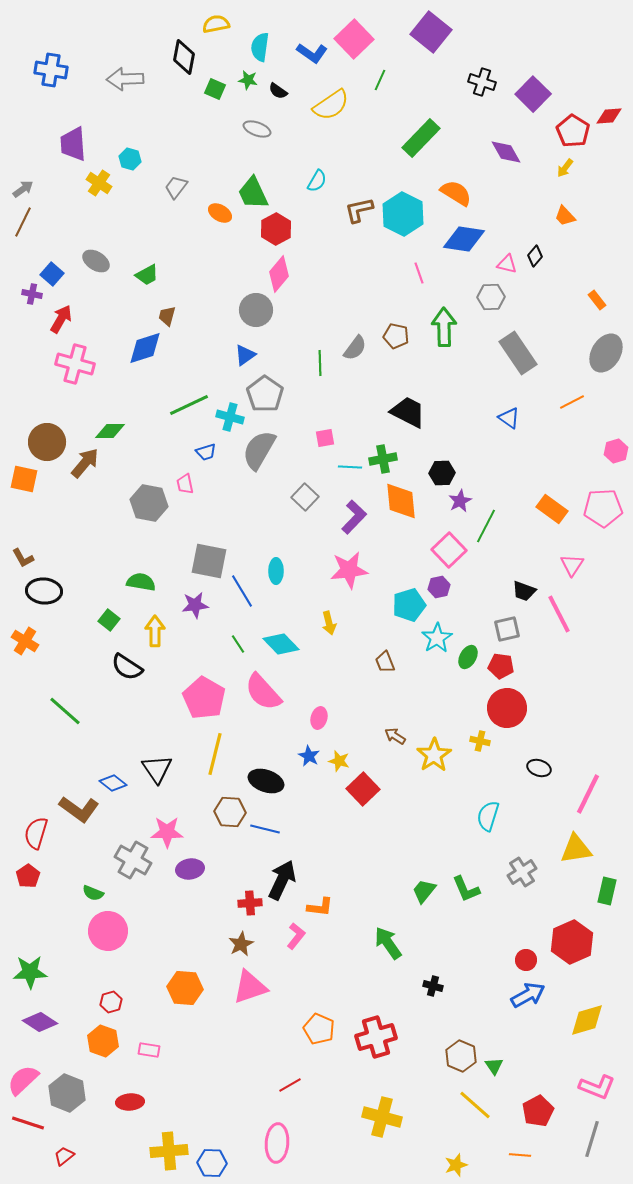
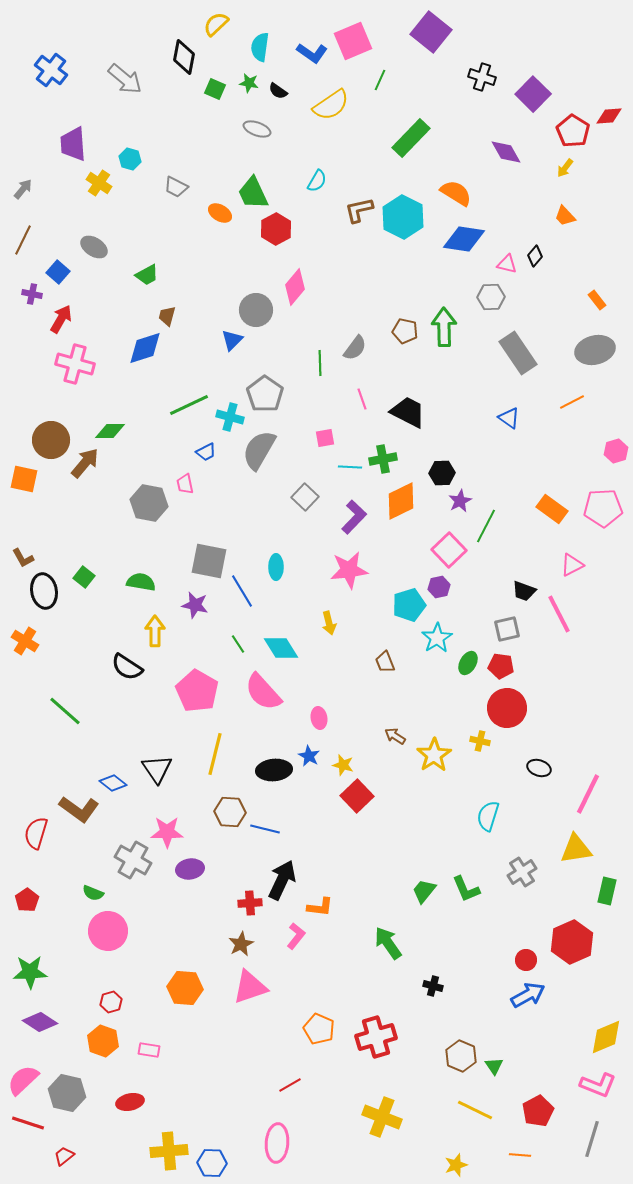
yellow semicircle at (216, 24): rotated 32 degrees counterclockwise
pink square at (354, 39): moved 1 px left, 2 px down; rotated 21 degrees clockwise
blue cross at (51, 70): rotated 28 degrees clockwise
gray arrow at (125, 79): rotated 138 degrees counterclockwise
green star at (248, 80): moved 1 px right, 3 px down
black cross at (482, 82): moved 5 px up
green rectangle at (421, 138): moved 10 px left
gray trapezoid at (176, 187): rotated 100 degrees counterclockwise
gray arrow at (23, 189): rotated 15 degrees counterclockwise
cyan hexagon at (403, 214): moved 3 px down
brown line at (23, 222): moved 18 px down
gray ellipse at (96, 261): moved 2 px left, 14 px up
pink line at (419, 273): moved 57 px left, 126 px down
blue square at (52, 274): moved 6 px right, 2 px up
pink diamond at (279, 274): moved 16 px right, 13 px down
brown pentagon at (396, 336): moved 9 px right, 5 px up
gray ellipse at (606, 353): moved 11 px left, 3 px up; rotated 45 degrees clockwise
blue triangle at (245, 355): moved 13 px left, 15 px up; rotated 10 degrees counterclockwise
brown circle at (47, 442): moved 4 px right, 2 px up
blue trapezoid at (206, 452): rotated 10 degrees counterclockwise
orange diamond at (401, 501): rotated 69 degrees clockwise
pink triangle at (572, 565): rotated 30 degrees clockwise
cyan ellipse at (276, 571): moved 4 px up
black ellipse at (44, 591): rotated 76 degrees clockwise
purple star at (195, 605): rotated 20 degrees clockwise
green square at (109, 620): moved 25 px left, 43 px up
cyan diamond at (281, 644): moved 4 px down; rotated 12 degrees clockwise
green ellipse at (468, 657): moved 6 px down
pink pentagon at (204, 698): moved 7 px left, 7 px up
pink ellipse at (319, 718): rotated 25 degrees counterclockwise
yellow star at (339, 761): moved 4 px right, 4 px down
black ellipse at (266, 781): moved 8 px right, 11 px up; rotated 24 degrees counterclockwise
red square at (363, 789): moved 6 px left, 7 px down
red pentagon at (28, 876): moved 1 px left, 24 px down
yellow diamond at (587, 1020): moved 19 px right, 17 px down; rotated 6 degrees counterclockwise
pink L-shape at (597, 1087): moved 1 px right, 2 px up
gray hexagon at (67, 1093): rotated 9 degrees counterclockwise
red ellipse at (130, 1102): rotated 8 degrees counterclockwise
yellow line at (475, 1105): moved 5 px down; rotated 15 degrees counterclockwise
yellow cross at (382, 1117): rotated 6 degrees clockwise
